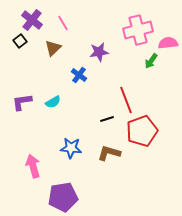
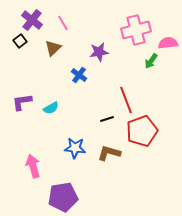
pink cross: moved 2 px left
cyan semicircle: moved 2 px left, 6 px down
blue star: moved 4 px right
